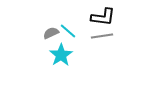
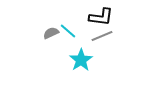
black L-shape: moved 2 px left
gray line: rotated 15 degrees counterclockwise
cyan star: moved 20 px right, 5 px down
